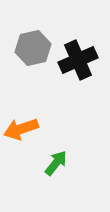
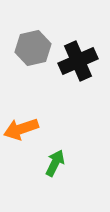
black cross: moved 1 px down
green arrow: moved 1 px left; rotated 12 degrees counterclockwise
